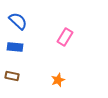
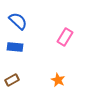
brown rectangle: moved 4 px down; rotated 40 degrees counterclockwise
orange star: rotated 24 degrees counterclockwise
